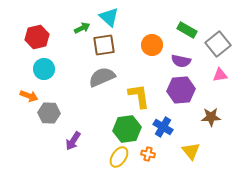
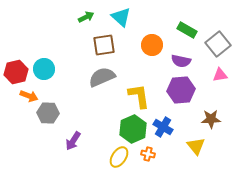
cyan triangle: moved 12 px right
green arrow: moved 4 px right, 11 px up
red hexagon: moved 21 px left, 35 px down
gray hexagon: moved 1 px left
brown star: moved 2 px down
green hexagon: moved 6 px right; rotated 16 degrees counterclockwise
yellow triangle: moved 5 px right, 5 px up
